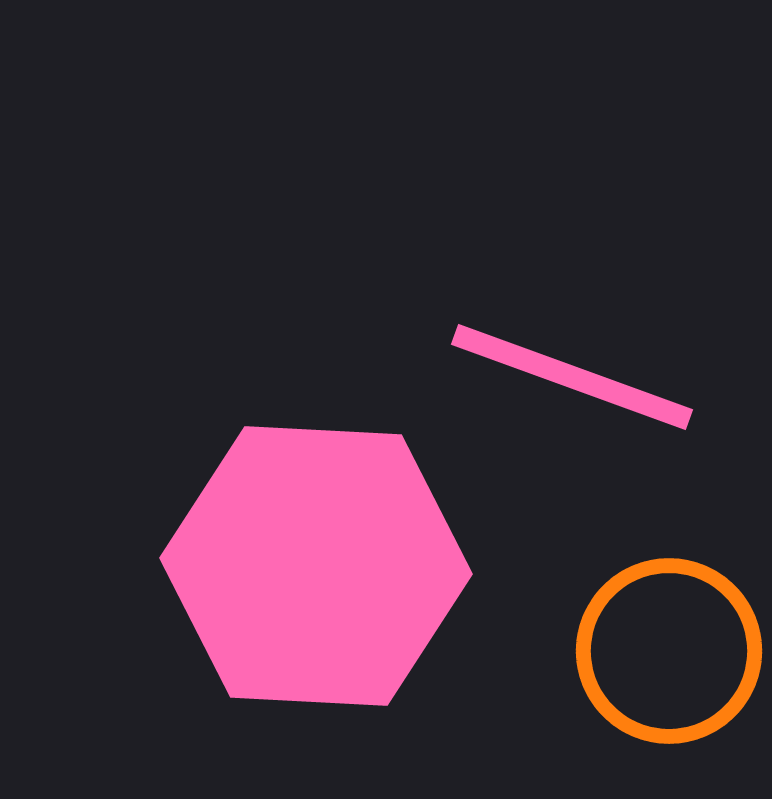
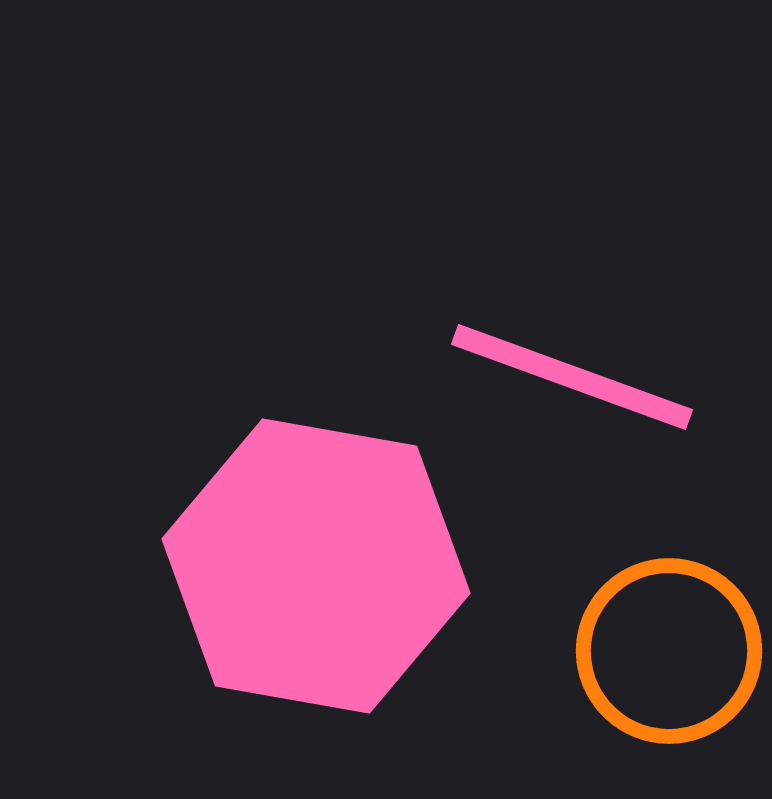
pink hexagon: rotated 7 degrees clockwise
